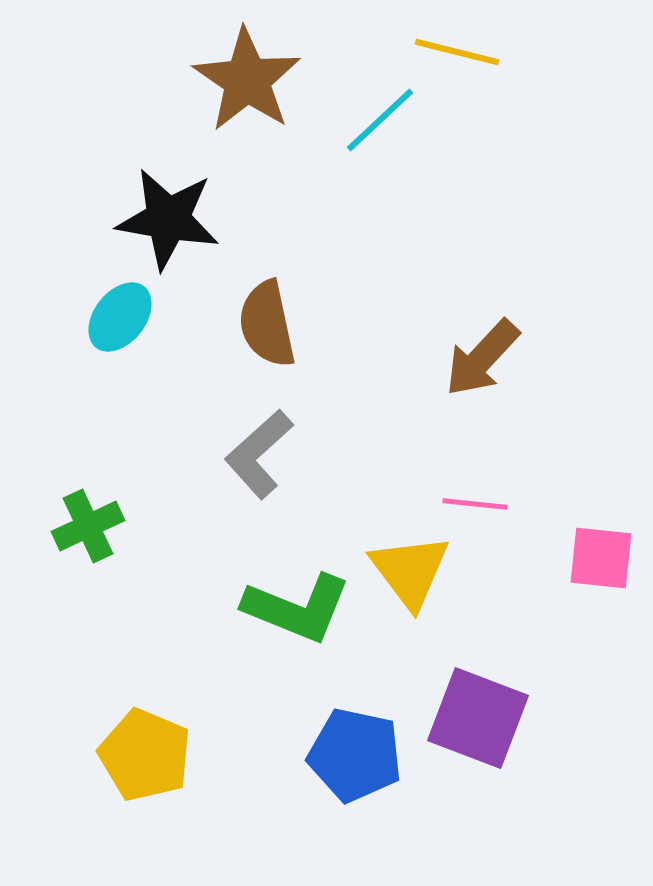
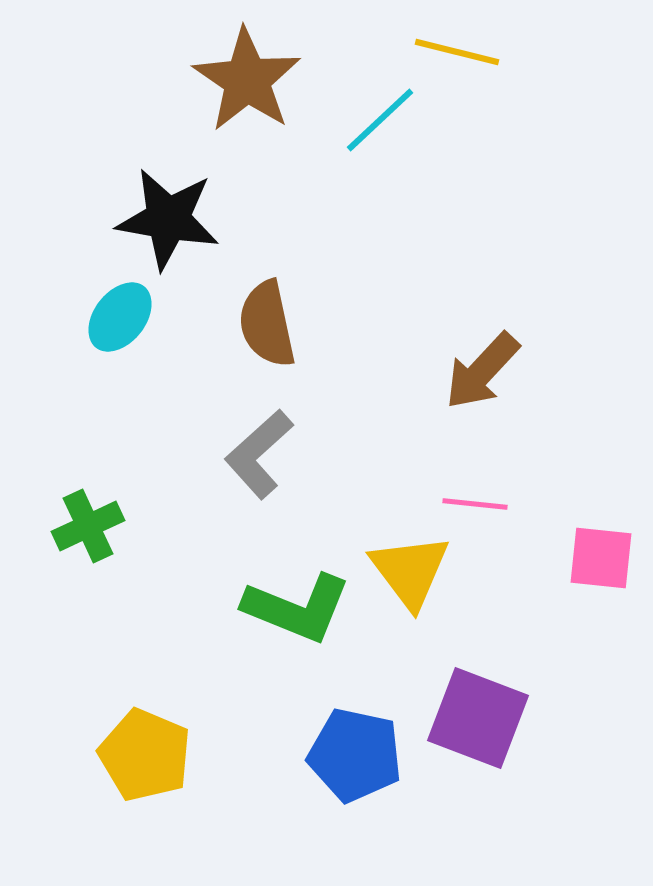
brown arrow: moved 13 px down
